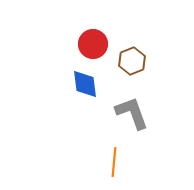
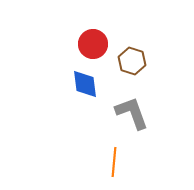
brown hexagon: rotated 20 degrees counterclockwise
